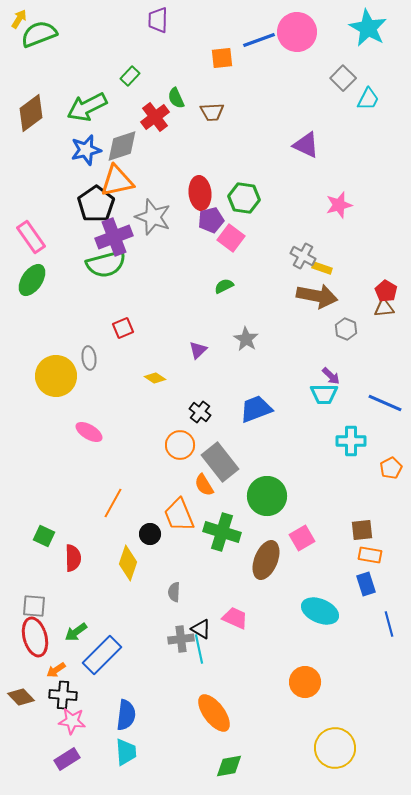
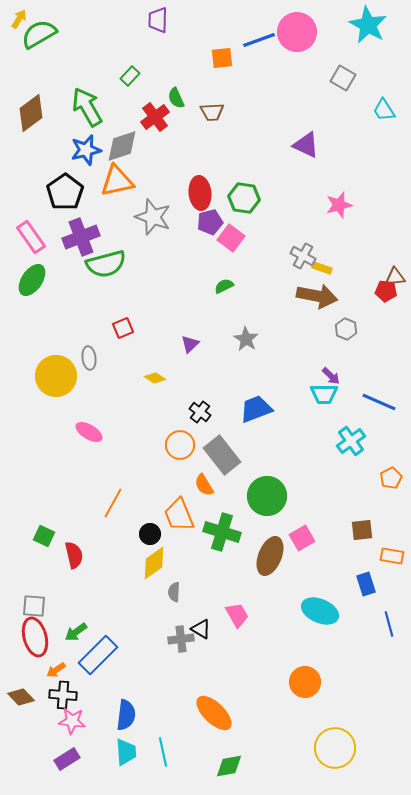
cyan star at (368, 28): moved 3 px up
green semicircle at (39, 34): rotated 9 degrees counterclockwise
gray square at (343, 78): rotated 15 degrees counterclockwise
cyan trapezoid at (368, 99): moved 16 px right, 11 px down; rotated 120 degrees clockwise
green arrow at (87, 107): rotated 87 degrees clockwise
black pentagon at (96, 204): moved 31 px left, 12 px up
purple pentagon at (211, 220): moved 1 px left, 2 px down
purple cross at (114, 237): moved 33 px left
red pentagon at (386, 291): rotated 25 degrees counterclockwise
brown triangle at (384, 308): moved 11 px right, 31 px up
purple triangle at (198, 350): moved 8 px left, 6 px up
blue line at (385, 403): moved 6 px left, 1 px up
cyan cross at (351, 441): rotated 36 degrees counterclockwise
gray rectangle at (220, 462): moved 2 px right, 7 px up
orange pentagon at (391, 468): moved 10 px down
orange rectangle at (370, 555): moved 22 px right, 1 px down
red semicircle at (73, 558): moved 1 px right, 3 px up; rotated 12 degrees counterclockwise
brown ellipse at (266, 560): moved 4 px right, 4 px up
yellow diamond at (128, 563): moved 26 px right; rotated 36 degrees clockwise
pink trapezoid at (235, 618): moved 2 px right, 3 px up; rotated 36 degrees clockwise
cyan line at (199, 649): moved 36 px left, 103 px down
blue rectangle at (102, 655): moved 4 px left
orange ellipse at (214, 713): rotated 9 degrees counterclockwise
